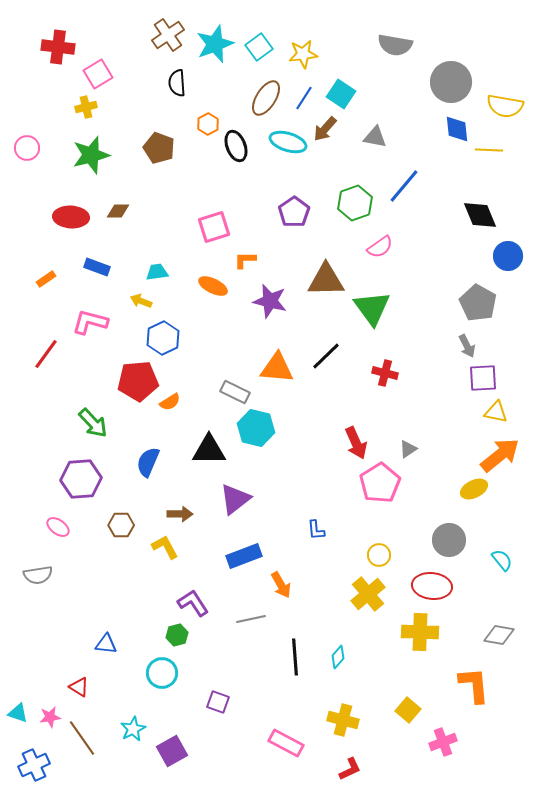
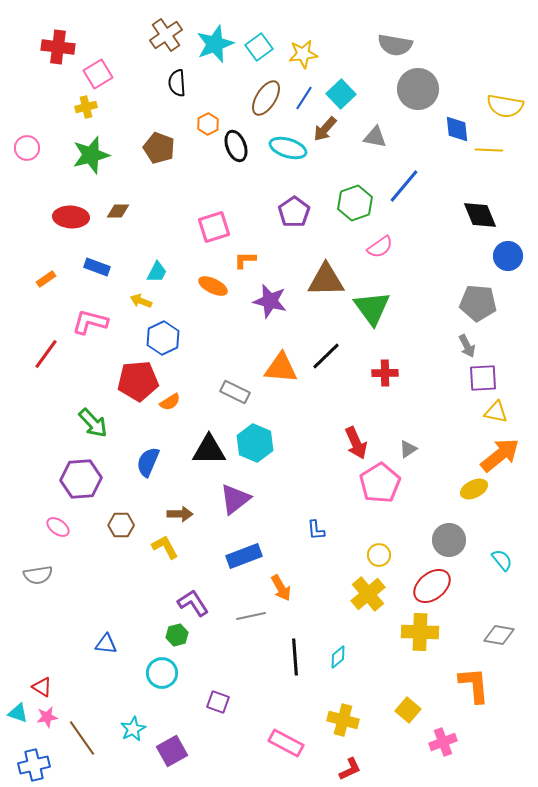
brown cross at (168, 35): moved 2 px left
gray circle at (451, 82): moved 33 px left, 7 px down
cyan square at (341, 94): rotated 12 degrees clockwise
cyan ellipse at (288, 142): moved 6 px down
cyan trapezoid at (157, 272): rotated 125 degrees clockwise
gray pentagon at (478, 303): rotated 24 degrees counterclockwise
orange triangle at (277, 368): moved 4 px right
red cross at (385, 373): rotated 15 degrees counterclockwise
cyan hexagon at (256, 428): moved 1 px left, 15 px down; rotated 9 degrees clockwise
orange arrow at (281, 585): moved 3 px down
red ellipse at (432, 586): rotated 45 degrees counterclockwise
gray line at (251, 619): moved 3 px up
cyan diamond at (338, 657): rotated 10 degrees clockwise
red triangle at (79, 687): moved 37 px left
pink star at (50, 717): moved 3 px left
blue cross at (34, 765): rotated 12 degrees clockwise
